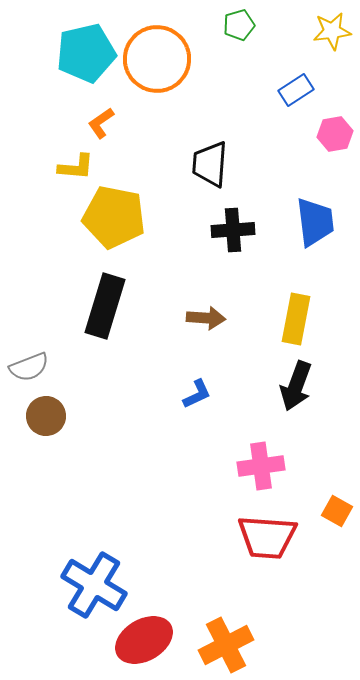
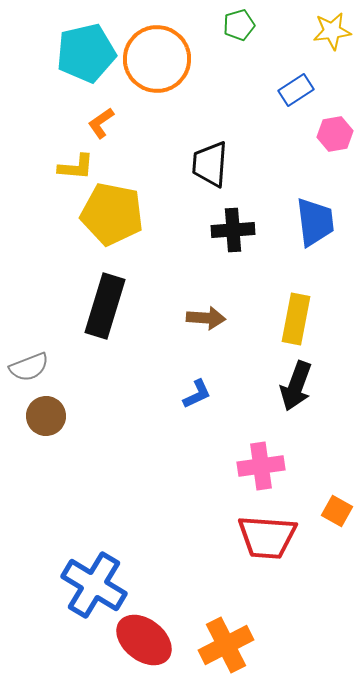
yellow pentagon: moved 2 px left, 3 px up
red ellipse: rotated 68 degrees clockwise
